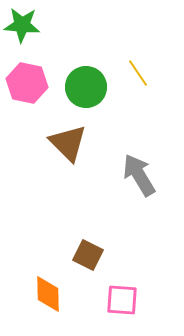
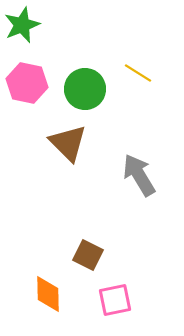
green star: rotated 27 degrees counterclockwise
yellow line: rotated 24 degrees counterclockwise
green circle: moved 1 px left, 2 px down
pink square: moved 7 px left; rotated 16 degrees counterclockwise
